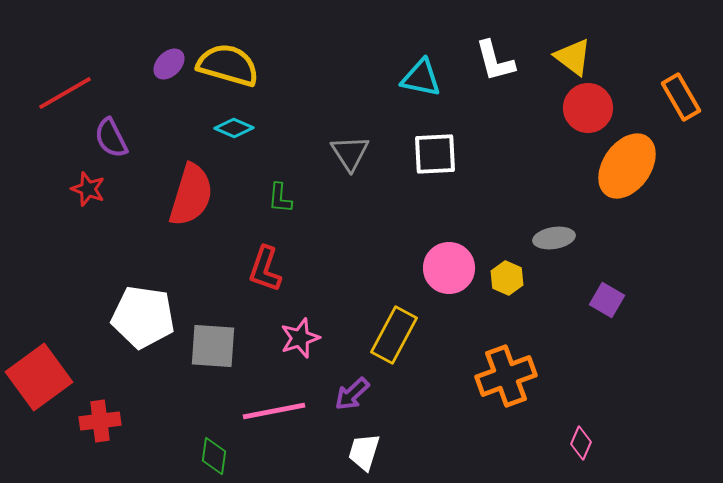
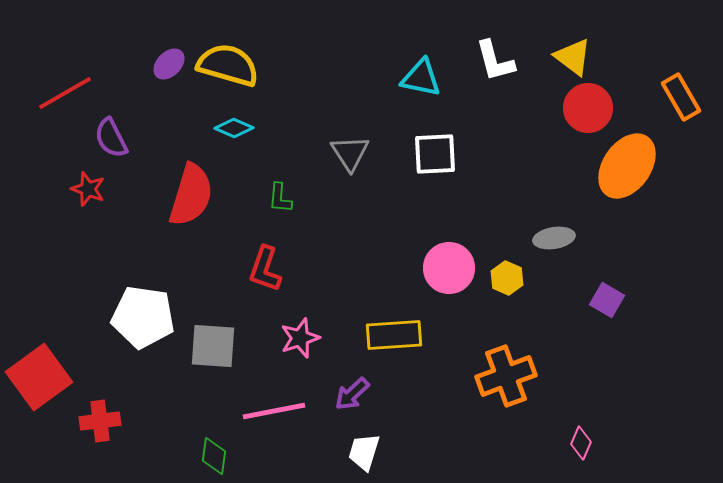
yellow rectangle: rotated 58 degrees clockwise
